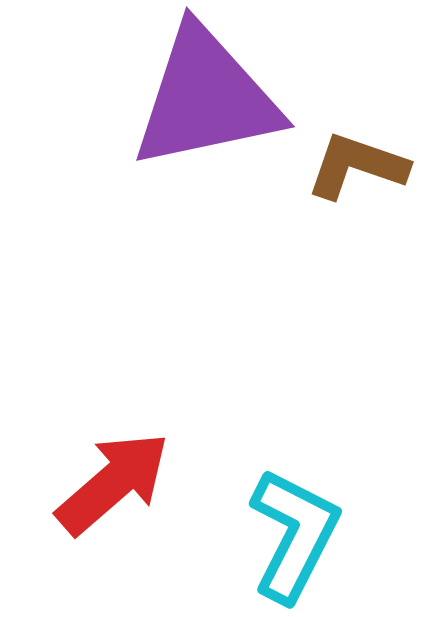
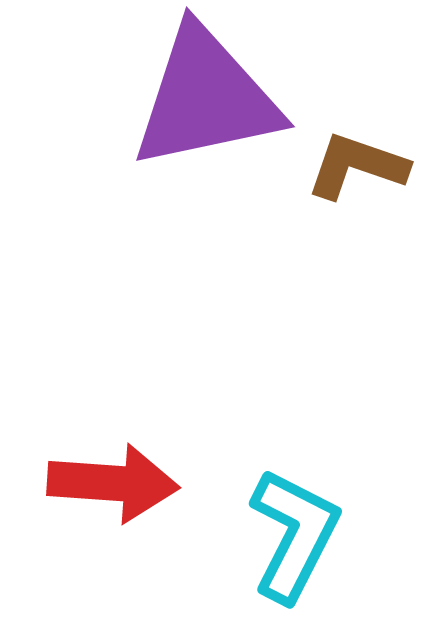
red arrow: rotated 45 degrees clockwise
